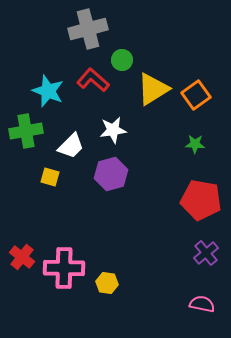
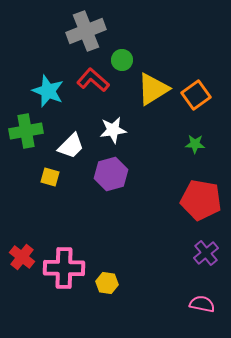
gray cross: moved 2 px left, 2 px down; rotated 6 degrees counterclockwise
